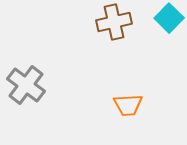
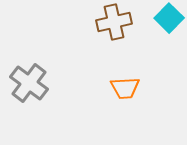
gray cross: moved 3 px right, 2 px up
orange trapezoid: moved 3 px left, 17 px up
